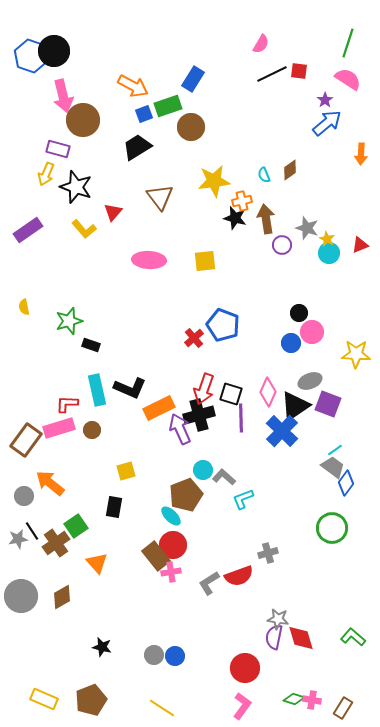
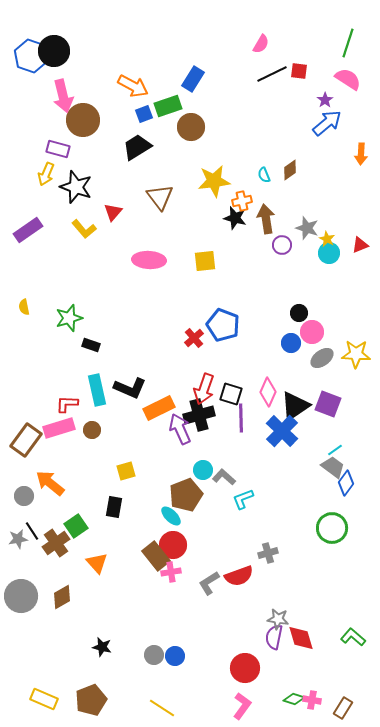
green star at (69, 321): moved 3 px up
gray ellipse at (310, 381): moved 12 px right, 23 px up; rotated 15 degrees counterclockwise
